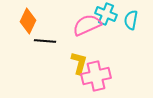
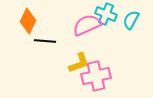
cyan semicircle: rotated 18 degrees clockwise
yellow L-shape: rotated 55 degrees clockwise
